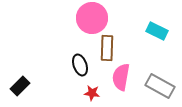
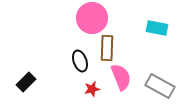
cyan rectangle: moved 3 px up; rotated 15 degrees counterclockwise
black ellipse: moved 4 px up
pink semicircle: rotated 148 degrees clockwise
black rectangle: moved 6 px right, 4 px up
red star: moved 4 px up; rotated 21 degrees counterclockwise
